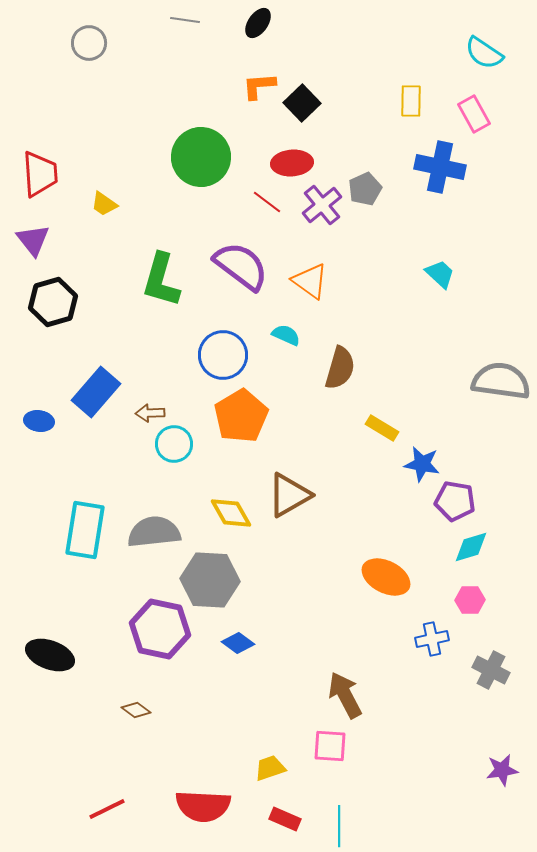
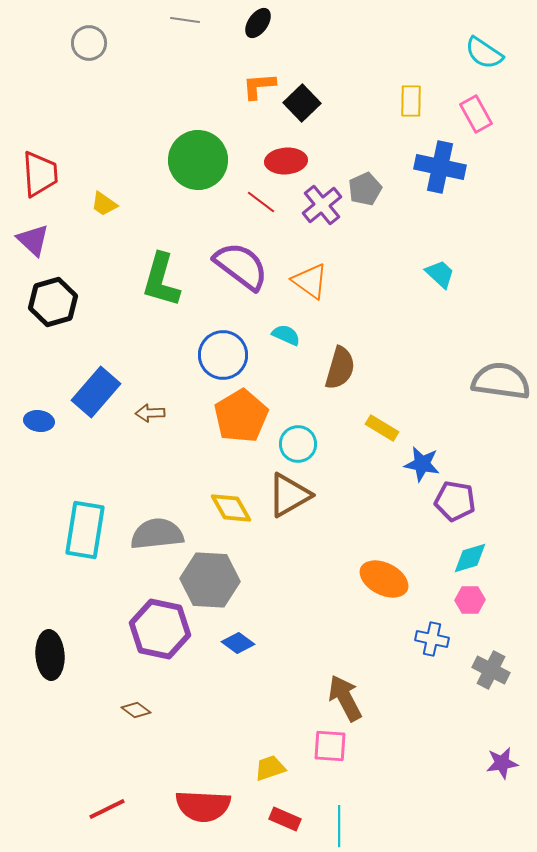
pink rectangle at (474, 114): moved 2 px right
green circle at (201, 157): moved 3 px left, 3 px down
red ellipse at (292, 163): moved 6 px left, 2 px up
red line at (267, 202): moved 6 px left
purple triangle at (33, 240): rotated 9 degrees counterclockwise
cyan circle at (174, 444): moved 124 px right
yellow diamond at (231, 513): moved 5 px up
gray semicircle at (154, 532): moved 3 px right, 2 px down
cyan diamond at (471, 547): moved 1 px left, 11 px down
orange ellipse at (386, 577): moved 2 px left, 2 px down
blue cross at (432, 639): rotated 24 degrees clockwise
black ellipse at (50, 655): rotated 66 degrees clockwise
brown arrow at (345, 695): moved 3 px down
purple star at (502, 770): moved 7 px up
